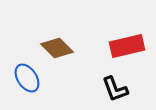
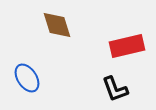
brown diamond: moved 23 px up; rotated 28 degrees clockwise
